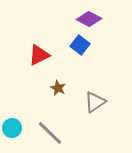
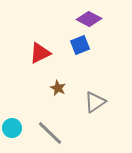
blue square: rotated 30 degrees clockwise
red triangle: moved 1 px right, 2 px up
